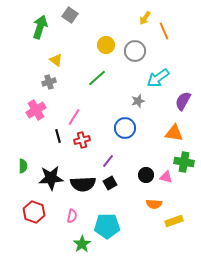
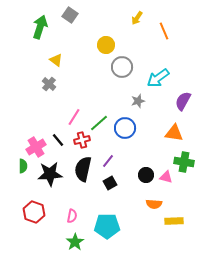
yellow arrow: moved 8 px left
gray circle: moved 13 px left, 16 px down
green line: moved 2 px right, 45 px down
gray cross: moved 2 px down; rotated 32 degrees counterclockwise
pink cross: moved 37 px down
black line: moved 4 px down; rotated 24 degrees counterclockwise
black star: moved 1 px left, 4 px up
black semicircle: moved 15 px up; rotated 105 degrees clockwise
yellow rectangle: rotated 18 degrees clockwise
green star: moved 7 px left, 2 px up
